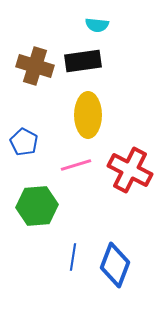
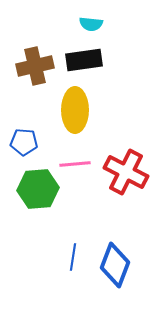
cyan semicircle: moved 6 px left, 1 px up
black rectangle: moved 1 px right, 1 px up
brown cross: rotated 30 degrees counterclockwise
yellow ellipse: moved 13 px left, 5 px up
blue pentagon: rotated 24 degrees counterclockwise
pink line: moved 1 px left, 1 px up; rotated 12 degrees clockwise
red cross: moved 4 px left, 2 px down
green hexagon: moved 1 px right, 17 px up
